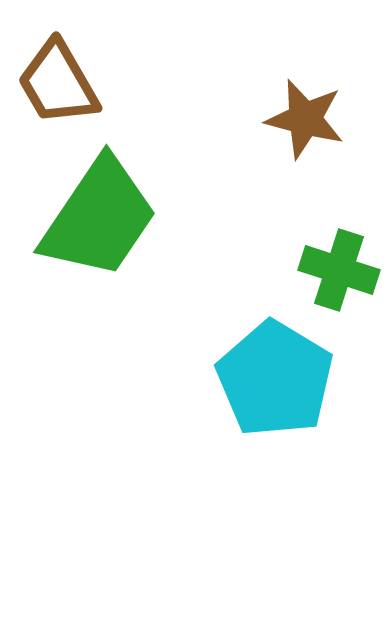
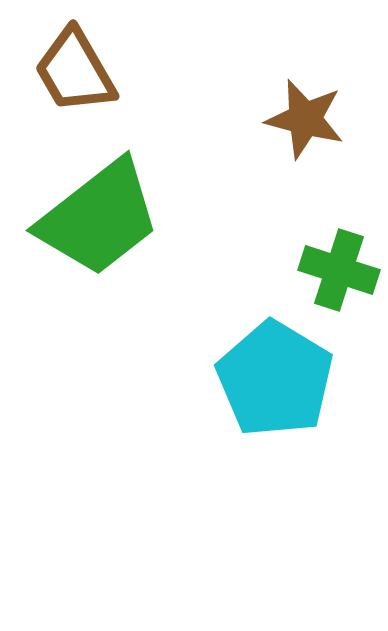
brown trapezoid: moved 17 px right, 12 px up
green trapezoid: rotated 18 degrees clockwise
